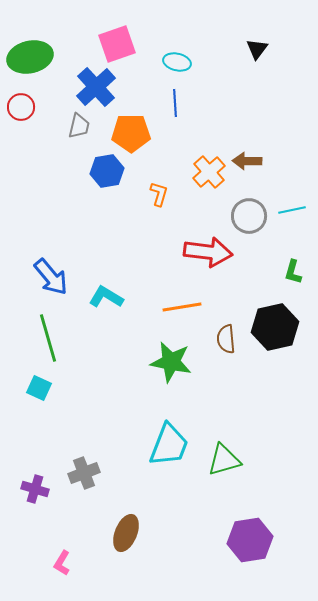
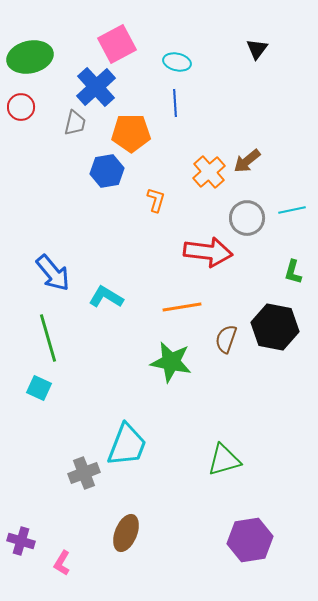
pink square: rotated 9 degrees counterclockwise
gray trapezoid: moved 4 px left, 3 px up
brown arrow: rotated 40 degrees counterclockwise
orange L-shape: moved 3 px left, 6 px down
gray circle: moved 2 px left, 2 px down
blue arrow: moved 2 px right, 4 px up
black hexagon: rotated 24 degrees clockwise
brown semicircle: rotated 24 degrees clockwise
cyan trapezoid: moved 42 px left
purple cross: moved 14 px left, 52 px down
